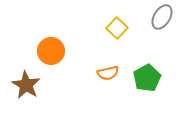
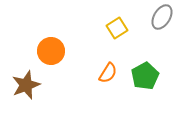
yellow square: rotated 15 degrees clockwise
orange semicircle: rotated 45 degrees counterclockwise
green pentagon: moved 2 px left, 2 px up
brown star: rotated 20 degrees clockwise
